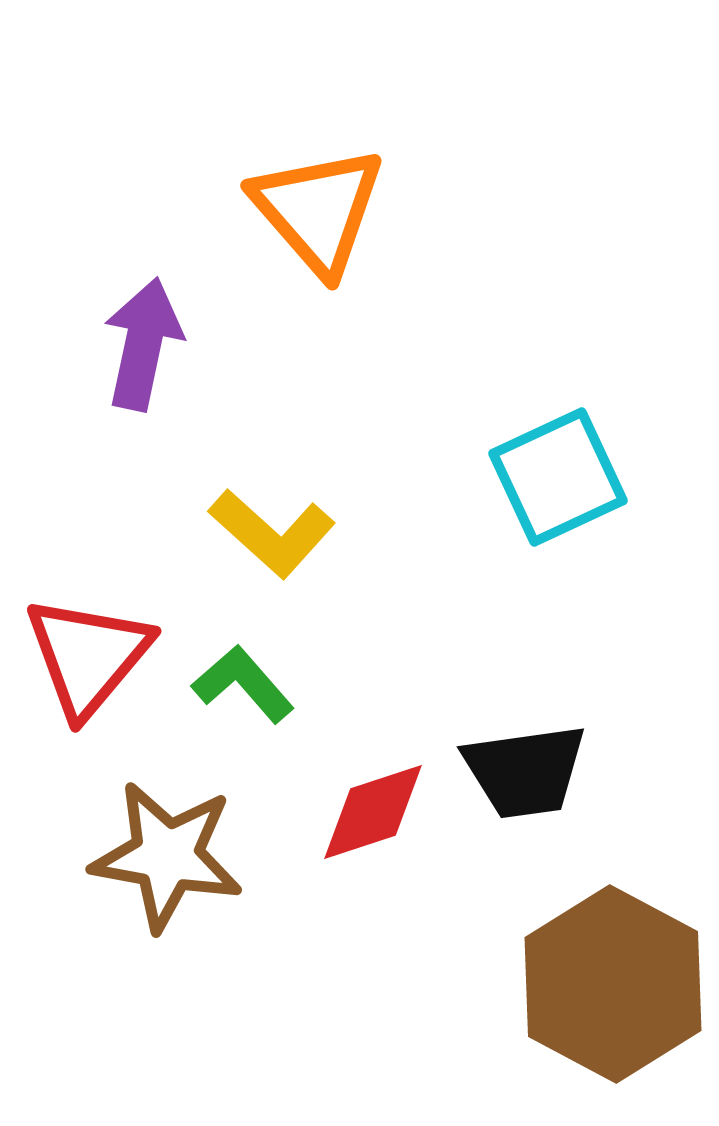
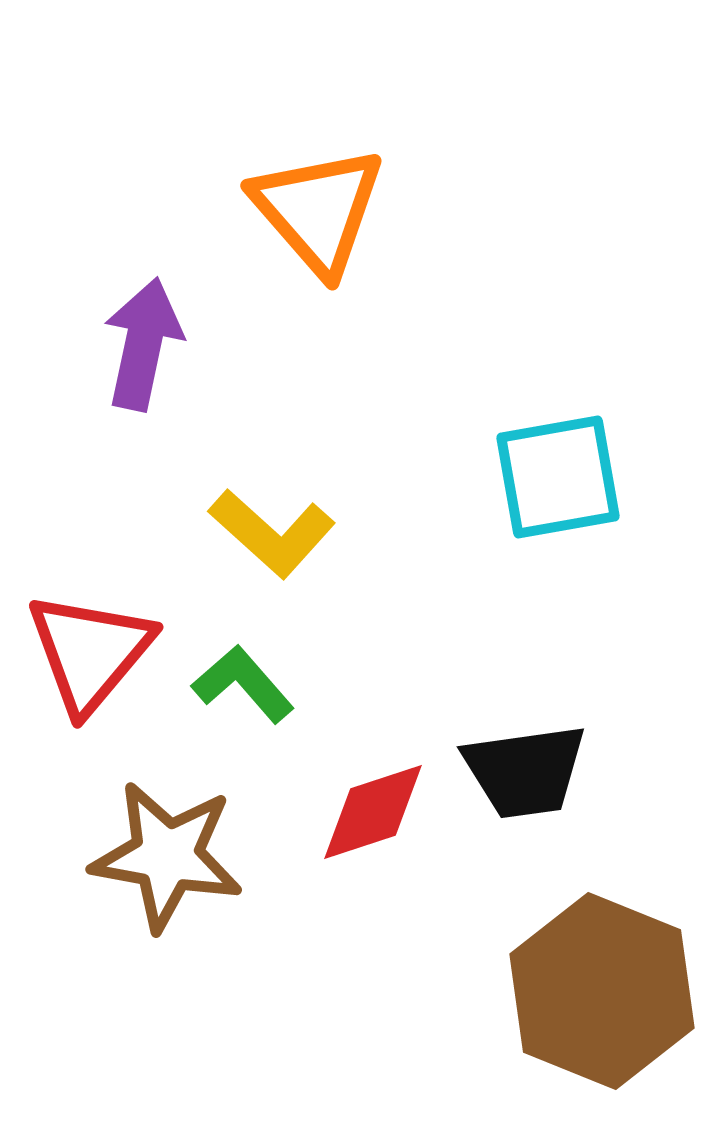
cyan square: rotated 15 degrees clockwise
red triangle: moved 2 px right, 4 px up
brown hexagon: moved 11 px left, 7 px down; rotated 6 degrees counterclockwise
